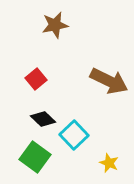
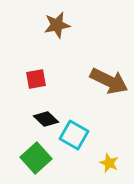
brown star: moved 2 px right
red square: rotated 30 degrees clockwise
black diamond: moved 3 px right
cyan square: rotated 16 degrees counterclockwise
green square: moved 1 px right, 1 px down; rotated 12 degrees clockwise
